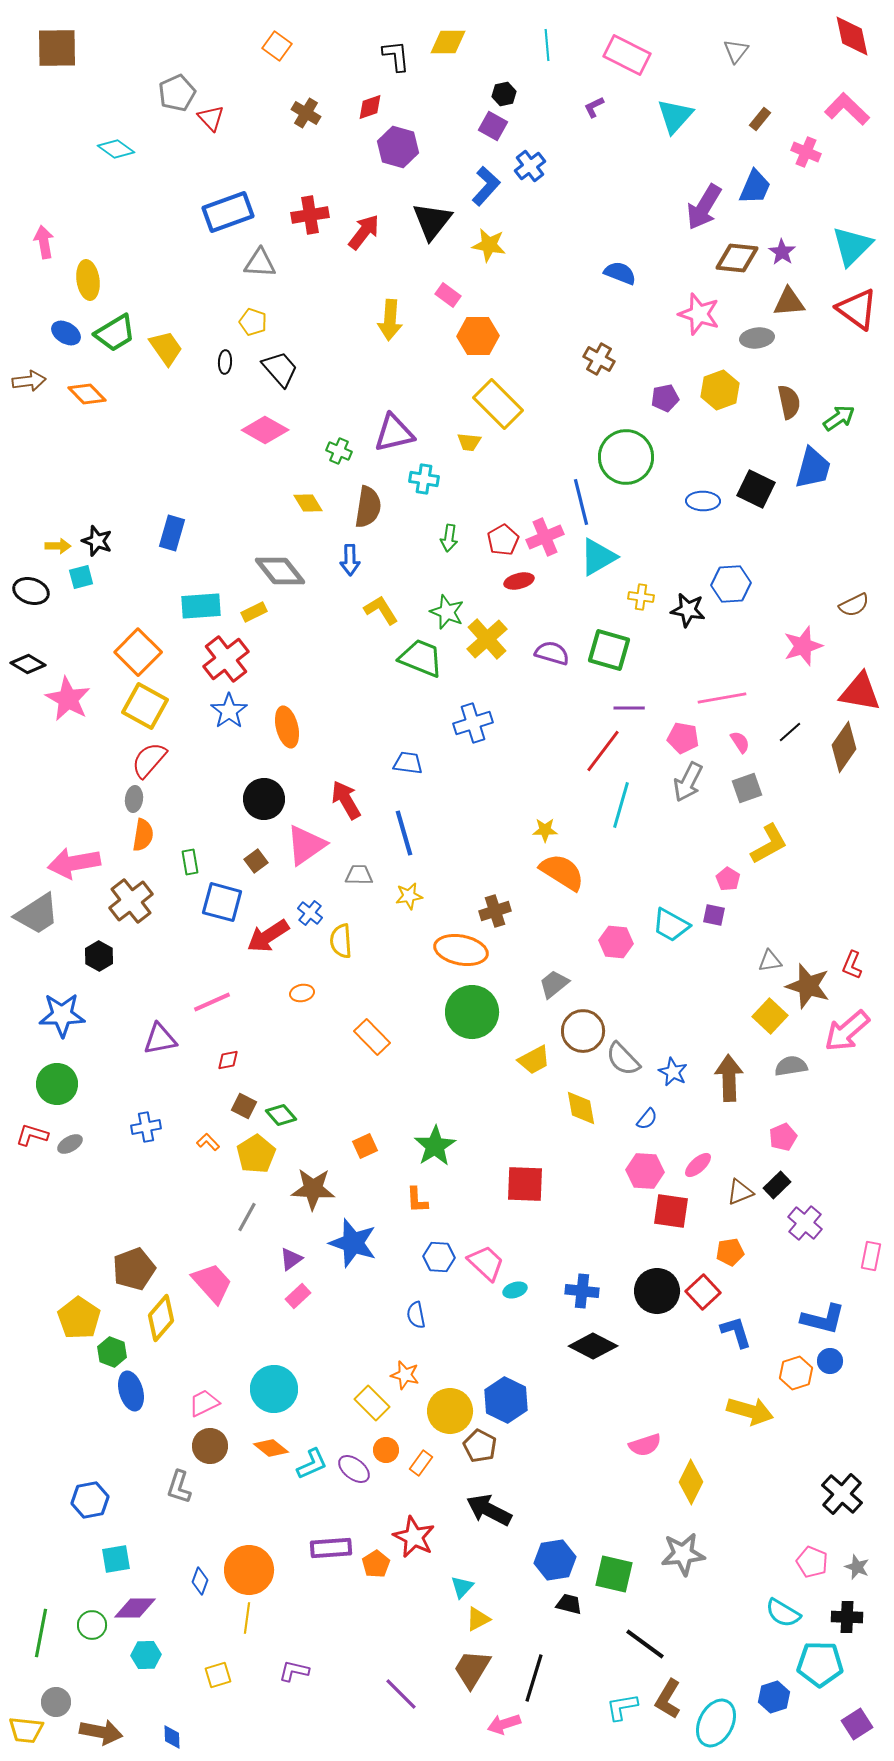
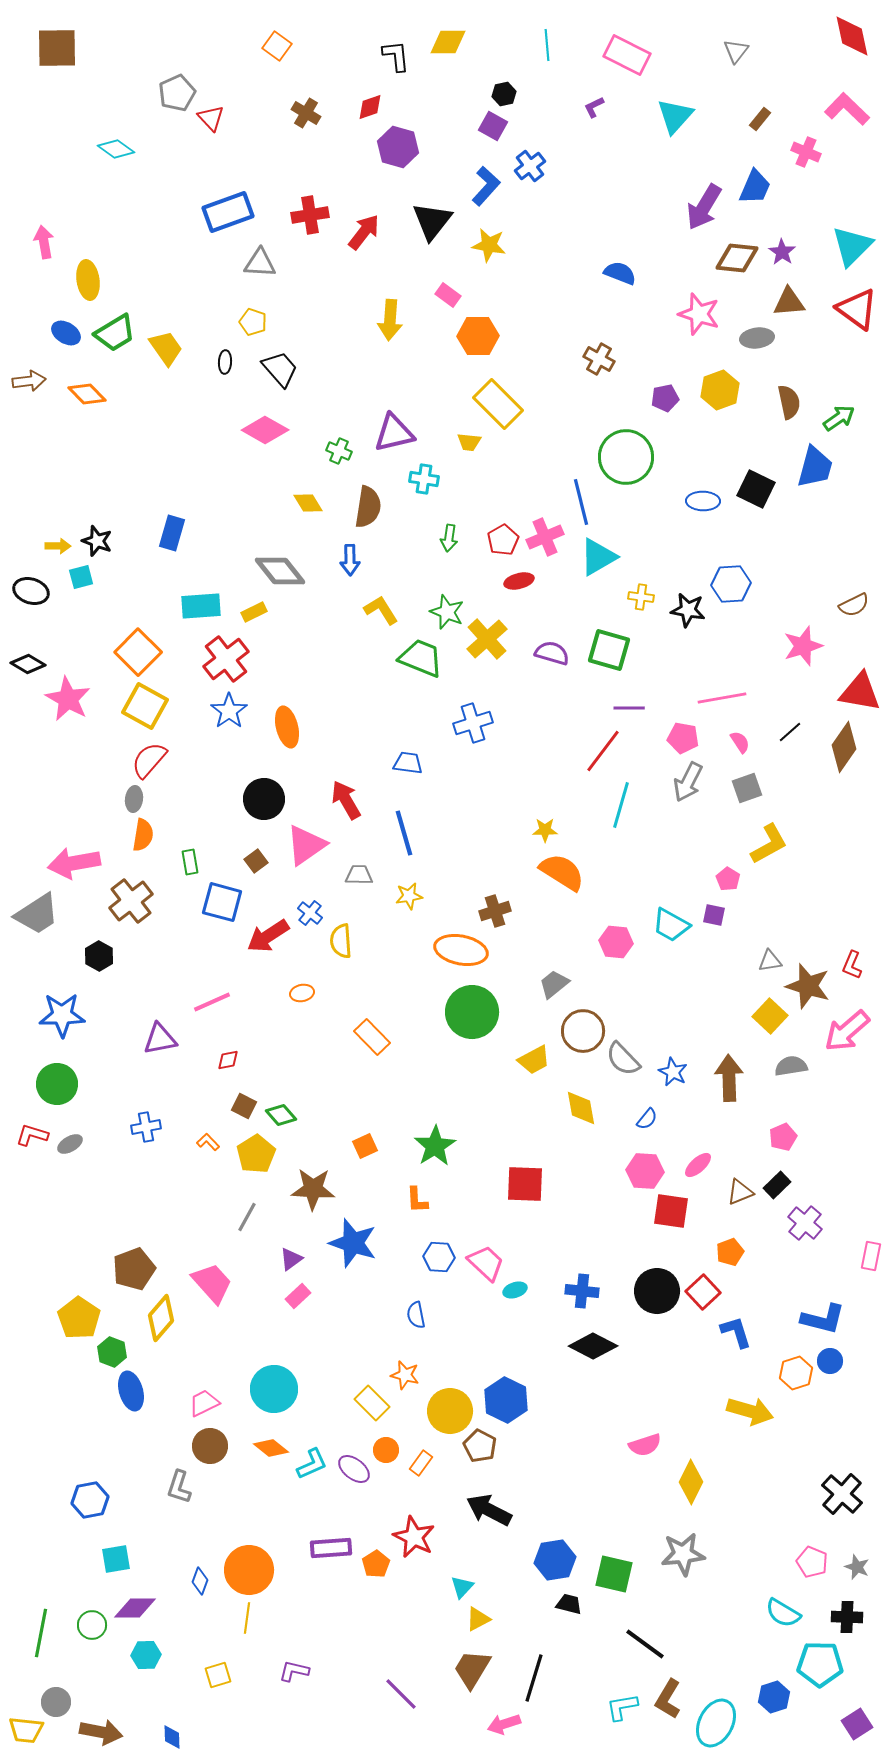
blue trapezoid at (813, 468): moved 2 px right, 1 px up
orange pentagon at (730, 1252): rotated 12 degrees counterclockwise
